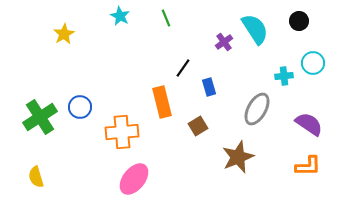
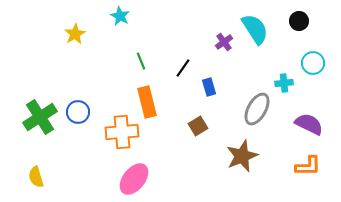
green line: moved 25 px left, 43 px down
yellow star: moved 11 px right
cyan cross: moved 7 px down
orange rectangle: moved 15 px left
blue circle: moved 2 px left, 5 px down
purple semicircle: rotated 8 degrees counterclockwise
brown star: moved 4 px right, 1 px up
